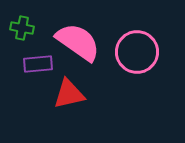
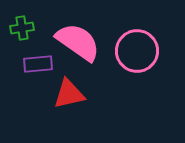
green cross: rotated 20 degrees counterclockwise
pink circle: moved 1 px up
